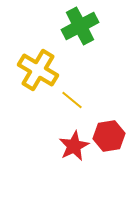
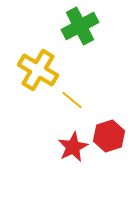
red hexagon: rotated 8 degrees counterclockwise
red star: moved 1 px left, 1 px down
